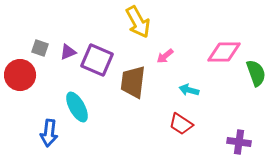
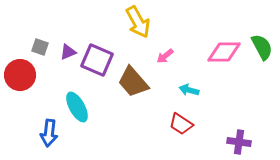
gray square: moved 1 px up
green semicircle: moved 6 px right, 26 px up; rotated 8 degrees counterclockwise
brown trapezoid: rotated 48 degrees counterclockwise
